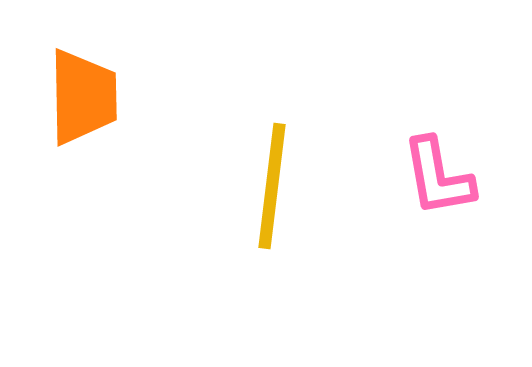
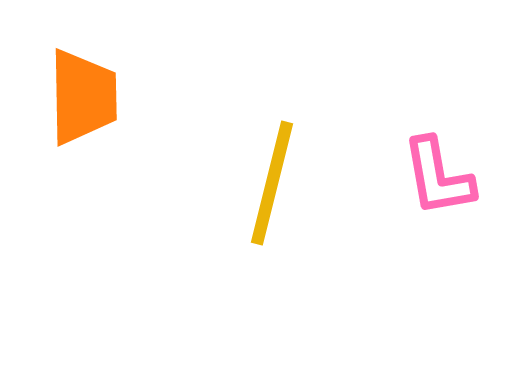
yellow line: moved 3 px up; rotated 7 degrees clockwise
